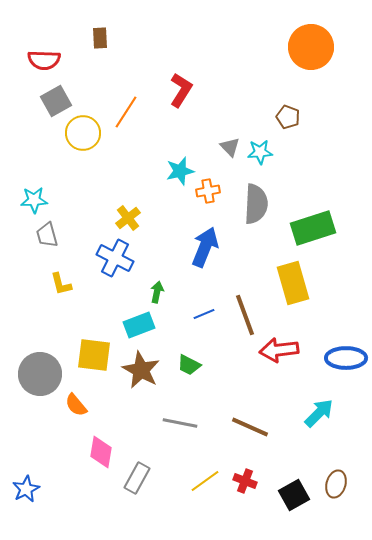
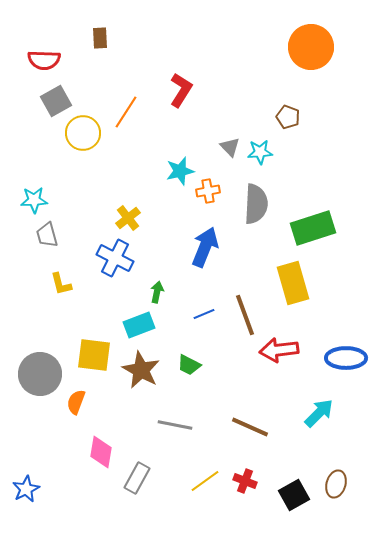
orange semicircle at (76, 405): moved 3 px up; rotated 60 degrees clockwise
gray line at (180, 423): moved 5 px left, 2 px down
